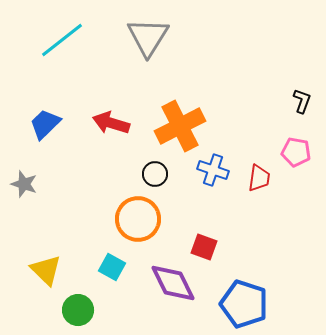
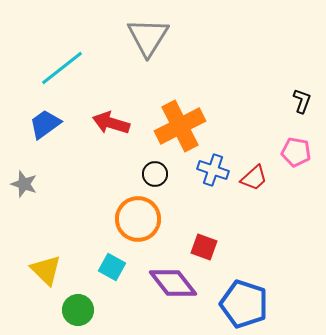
cyan line: moved 28 px down
blue trapezoid: rotated 8 degrees clockwise
red trapezoid: moved 5 px left; rotated 40 degrees clockwise
purple diamond: rotated 12 degrees counterclockwise
